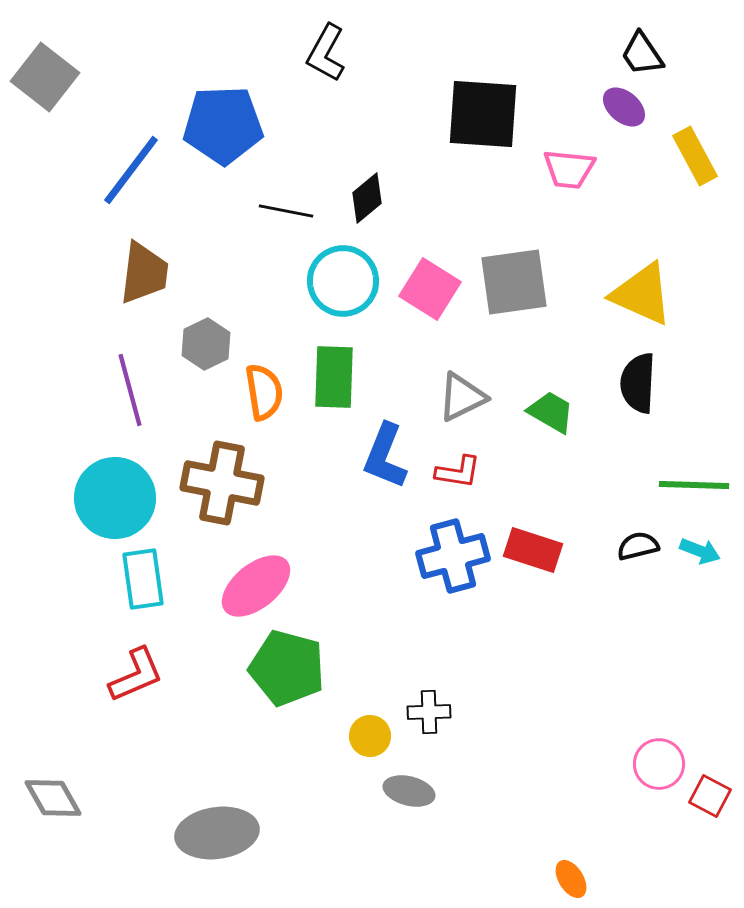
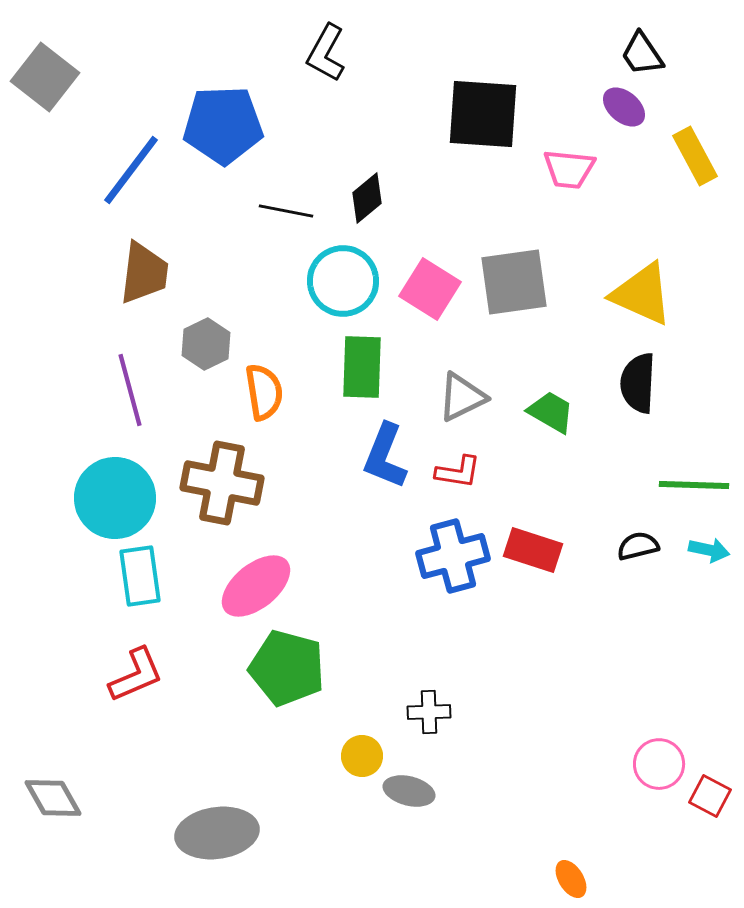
green rectangle at (334, 377): moved 28 px right, 10 px up
cyan arrow at (700, 551): moved 9 px right, 1 px up; rotated 9 degrees counterclockwise
cyan rectangle at (143, 579): moved 3 px left, 3 px up
yellow circle at (370, 736): moved 8 px left, 20 px down
